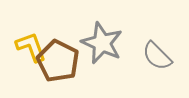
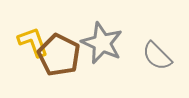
yellow L-shape: moved 2 px right, 5 px up
brown pentagon: moved 1 px right, 6 px up
